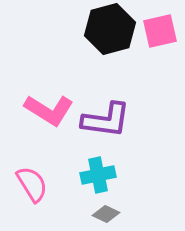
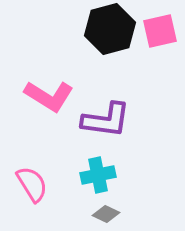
pink L-shape: moved 14 px up
